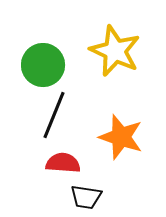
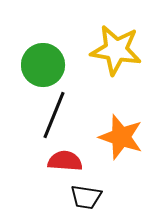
yellow star: moved 1 px right, 1 px up; rotated 15 degrees counterclockwise
red semicircle: moved 2 px right, 2 px up
